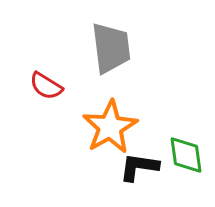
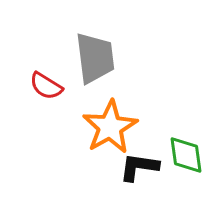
gray trapezoid: moved 16 px left, 10 px down
